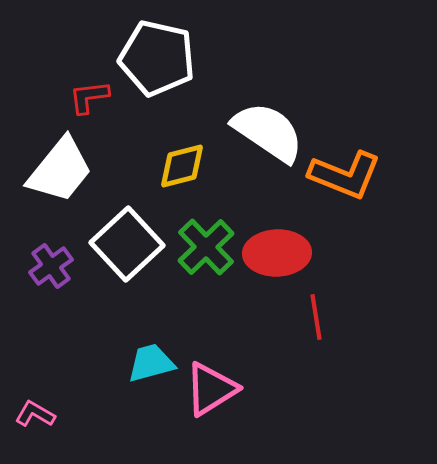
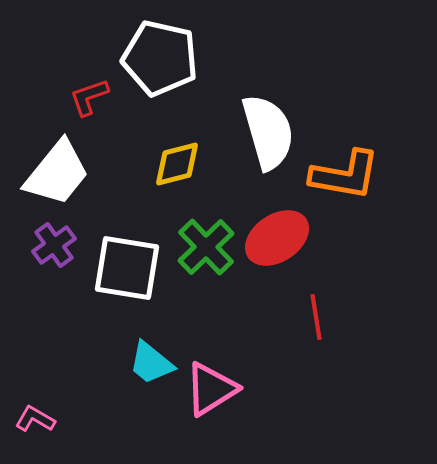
white pentagon: moved 3 px right
red L-shape: rotated 12 degrees counterclockwise
white semicircle: rotated 40 degrees clockwise
yellow diamond: moved 5 px left, 2 px up
white trapezoid: moved 3 px left, 3 px down
orange L-shape: rotated 12 degrees counterclockwise
white square: moved 24 px down; rotated 38 degrees counterclockwise
red ellipse: moved 15 px up; rotated 32 degrees counterclockwise
purple cross: moved 3 px right, 21 px up
cyan trapezoid: rotated 126 degrees counterclockwise
pink L-shape: moved 5 px down
